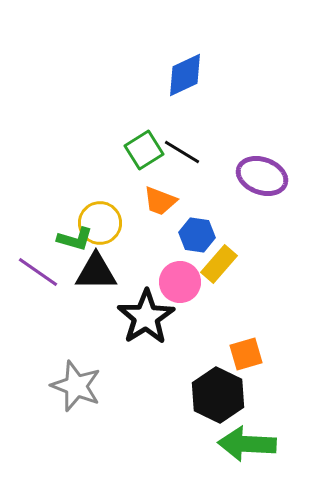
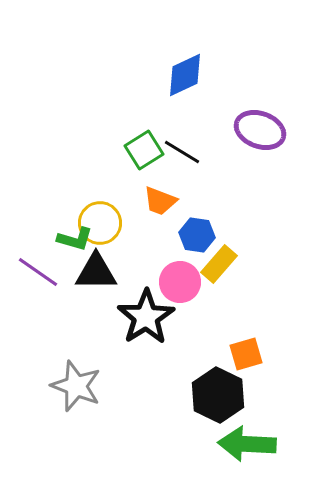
purple ellipse: moved 2 px left, 46 px up
